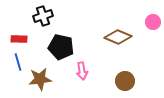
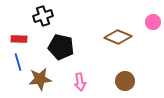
pink arrow: moved 2 px left, 11 px down
